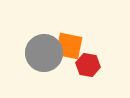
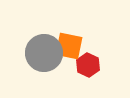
red hexagon: rotated 15 degrees clockwise
